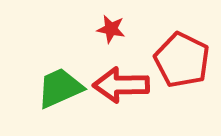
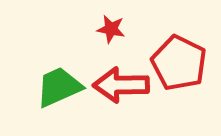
red pentagon: moved 3 px left, 3 px down
green trapezoid: moved 1 px left, 1 px up
